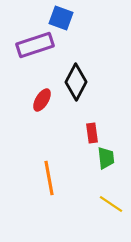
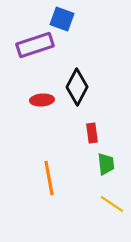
blue square: moved 1 px right, 1 px down
black diamond: moved 1 px right, 5 px down
red ellipse: rotated 55 degrees clockwise
green trapezoid: moved 6 px down
yellow line: moved 1 px right
